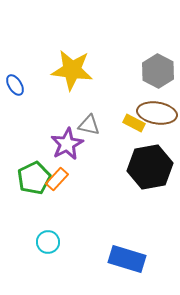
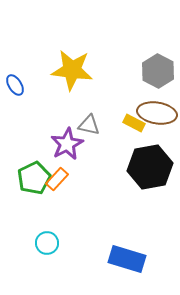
cyan circle: moved 1 px left, 1 px down
